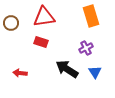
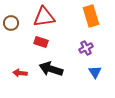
black arrow: moved 16 px left; rotated 15 degrees counterclockwise
